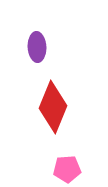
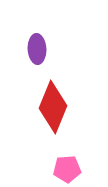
purple ellipse: moved 2 px down
